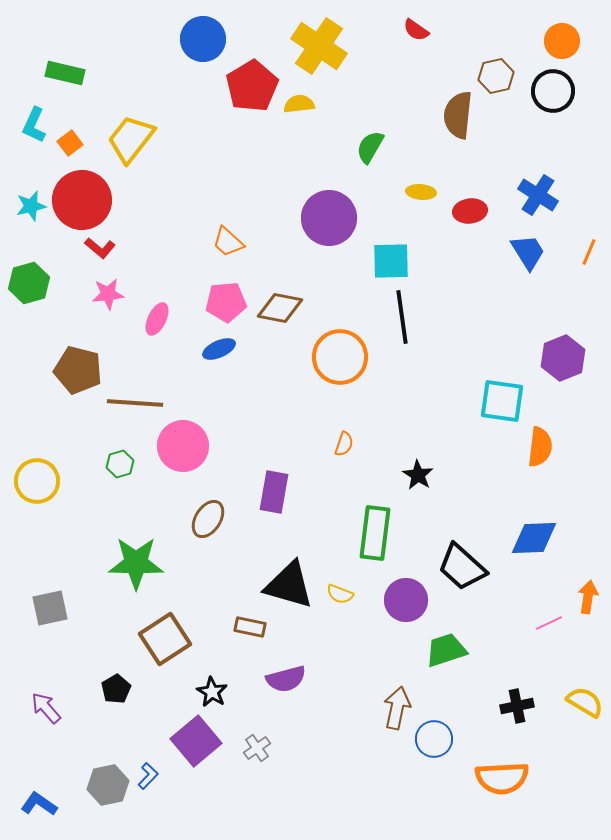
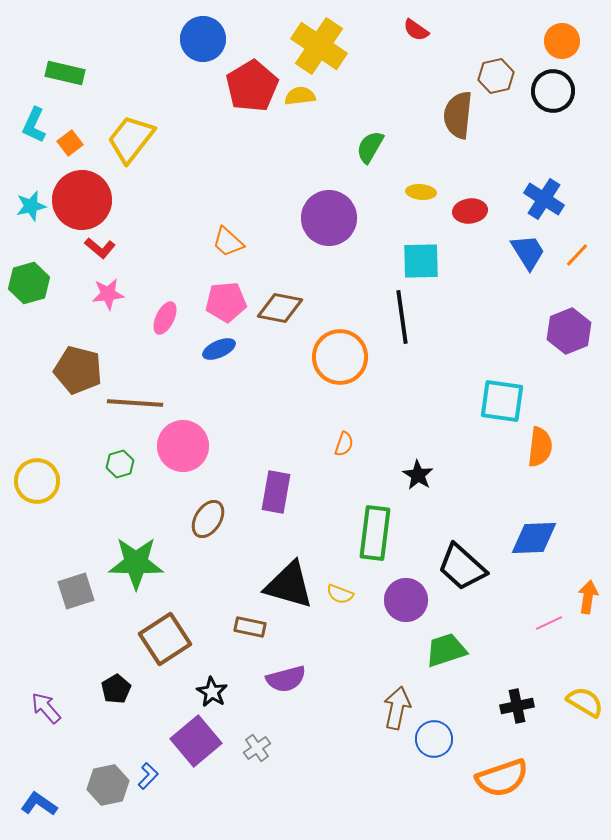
yellow semicircle at (299, 104): moved 1 px right, 8 px up
blue cross at (538, 195): moved 6 px right, 4 px down
orange line at (589, 252): moved 12 px left, 3 px down; rotated 20 degrees clockwise
cyan square at (391, 261): moved 30 px right
pink ellipse at (157, 319): moved 8 px right, 1 px up
purple hexagon at (563, 358): moved 6 px right, 27 px up
purple rectangle at (274, 492): moved 2 px right
gray square at (50, 608): moved 26 px right, 17 px up; rotated 6 degrees counterclockwise
orange semicircle at (502, 778): rotated 16 degrees counterclockwise
